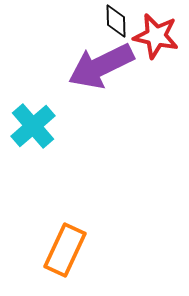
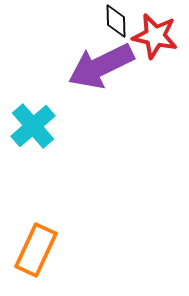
red star: moved 1 px left
orange rectangle: moved 29 px left
